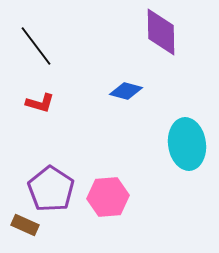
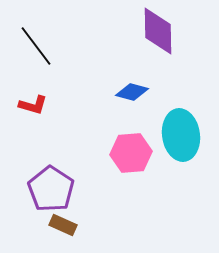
purple diamond: moved 3 px left, 1 px up
blue diamond: moved 6 px right, 1 px down
red L-shape: moved 7 px left, 2 px down
cyan ellipse: moved 6 px left, 9 px up
pink hexagon: moved 23 px right, 44 px up
brown rectangle: moved 38 px right
